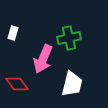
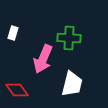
green cross: rotated 15 degrees clockwise
red diamond: moved 6 px down
